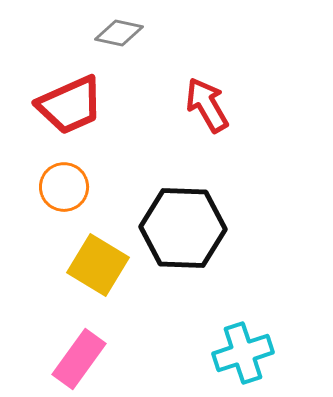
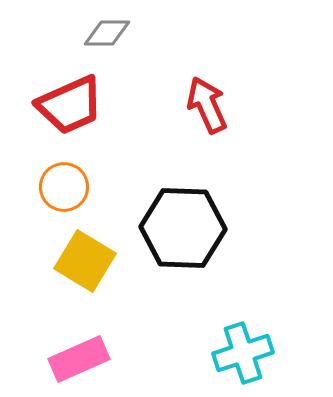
gray diamond: moved 12 px left; rotated 12 degrees counterclockwise
red arrow: rotated 6 degrees clockwise
yellow square: moved 13 px left, 4 px up
pink rectangle: rotated 30 degrees clockwise
